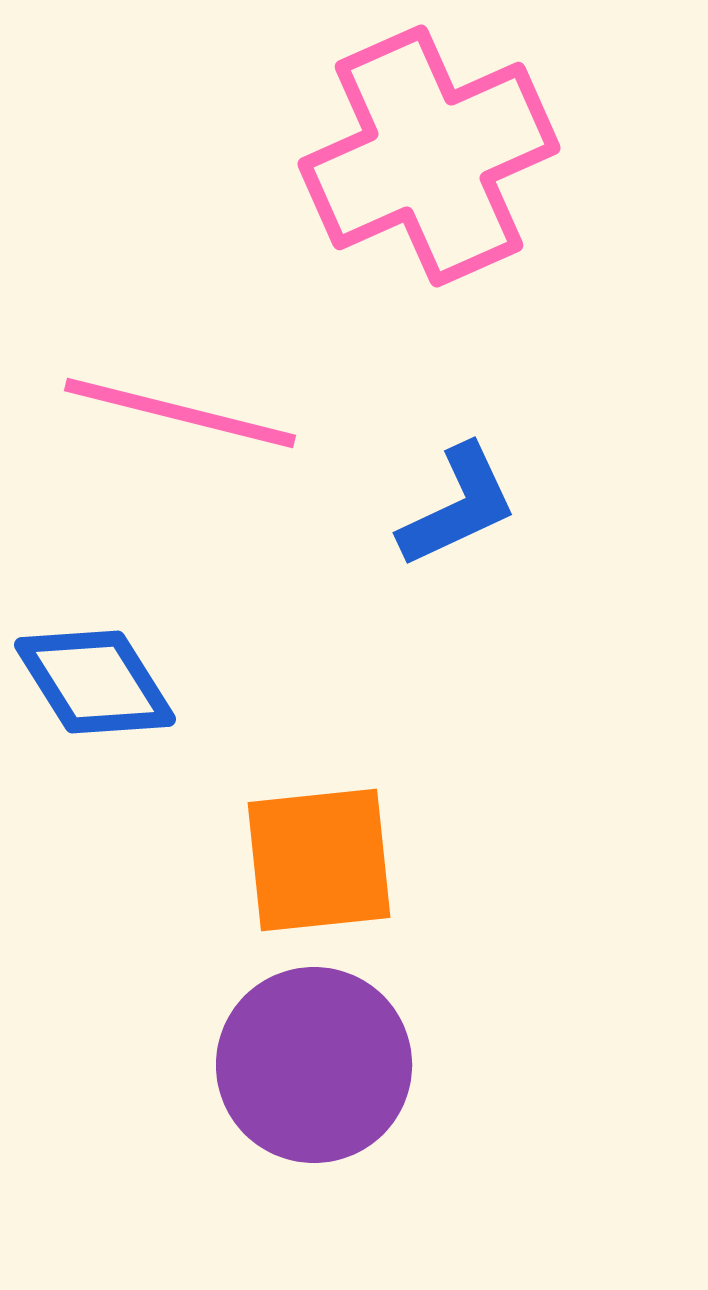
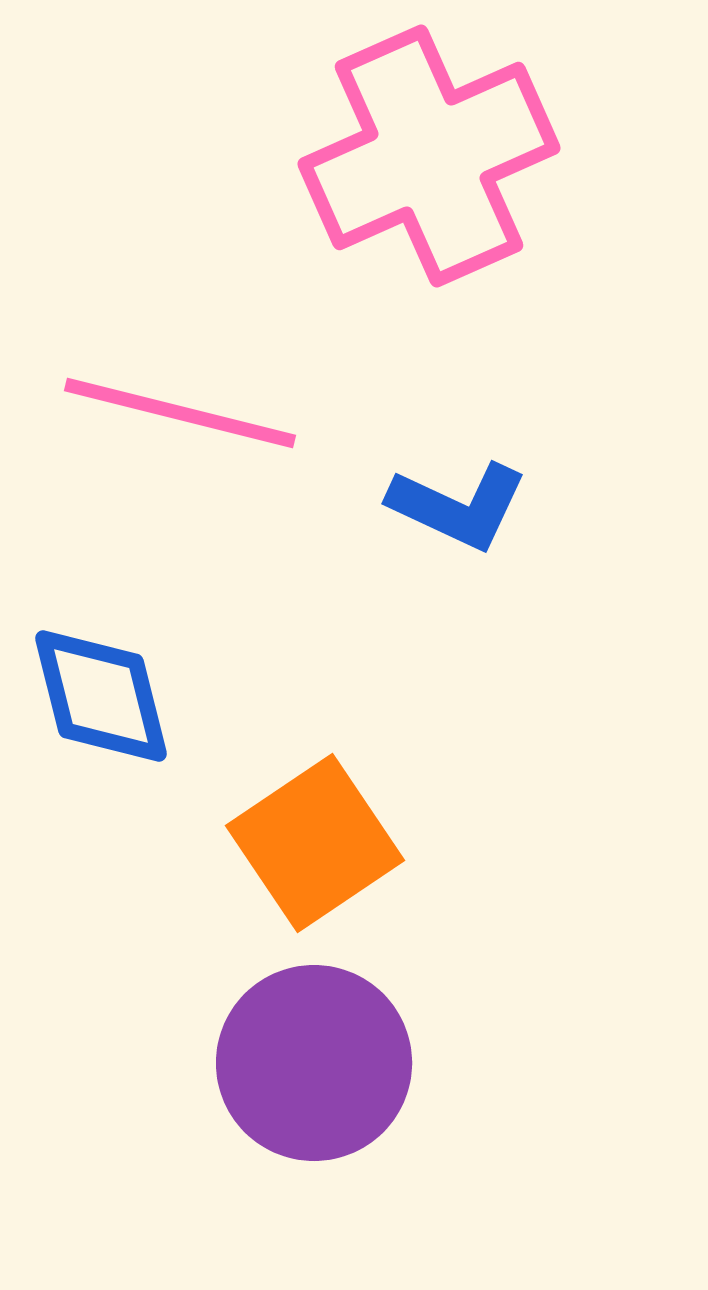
blue L-shape: rotated 50 degrees clockwise
blue diamond: moved 6 px right, 14 px down; rotated 18 degrees clockwise
orange square: moved 4 px left, 17 px up; rotated 28 degrees counterclockwise
purple circle: moved 2 px up
